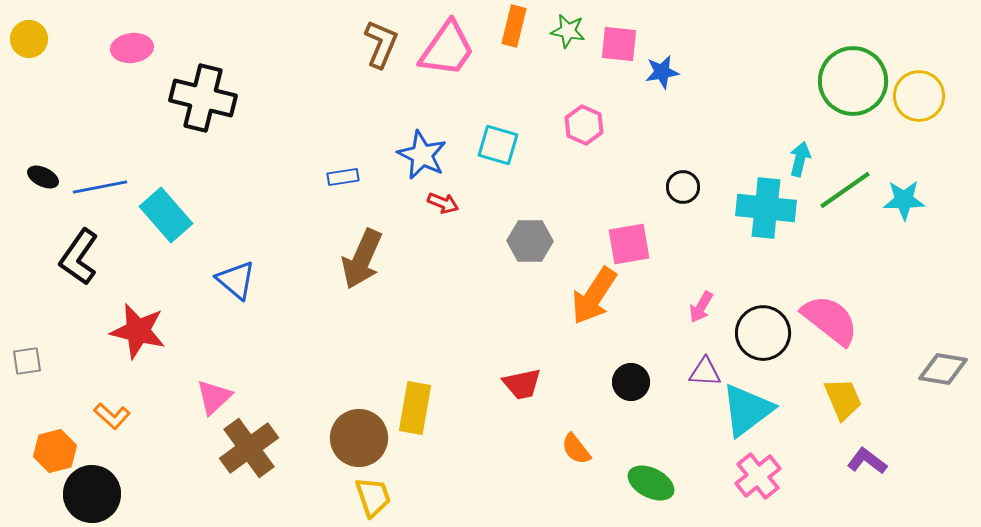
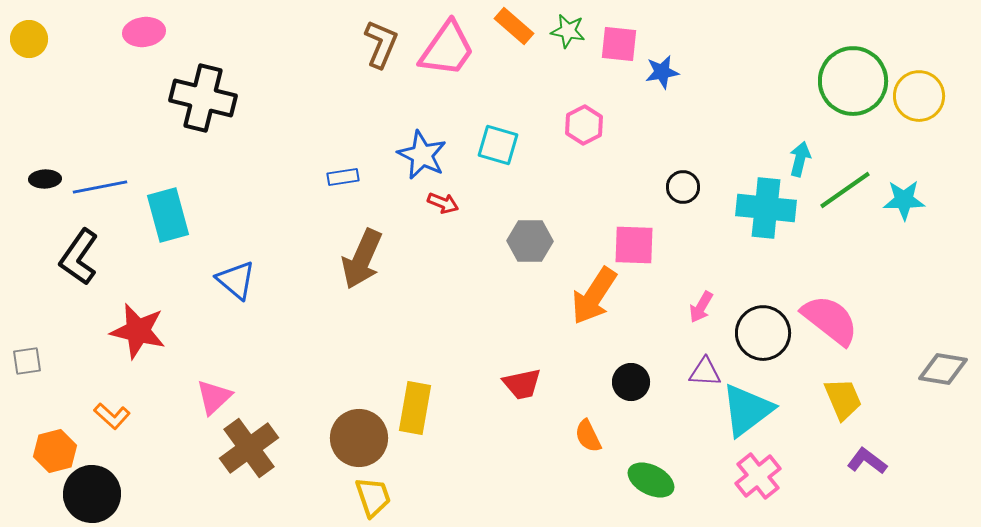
orange rectangle at (514, 26): rotated 63 degrees counterclockwise
pink ellipse at (132, 48): moved 12 px right, 16 px up
pink hexagon at (584, 125): rotated 9 degrees clockwise
black ellipse at (43, 177): moved 2 px right, 2 px down; rotated 28 degrees counterclockwise
cyan rectangle at (166, 215): moved 2 px right; rotated 26 degrees clockwise
pink square at (629, 244): moved 5 px right, 1 px down; rotated 12 degrees clockwise
orange semicircle at (576, 449): moved 12 px right, 13 px up; rotated 12 degrees clockwise
green ellipse at (651, 483): moved 3 px up
